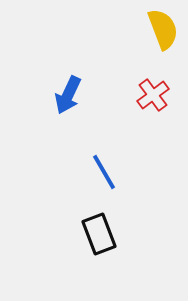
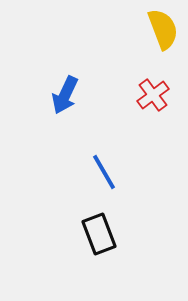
blue arrow: moved 3 px left
